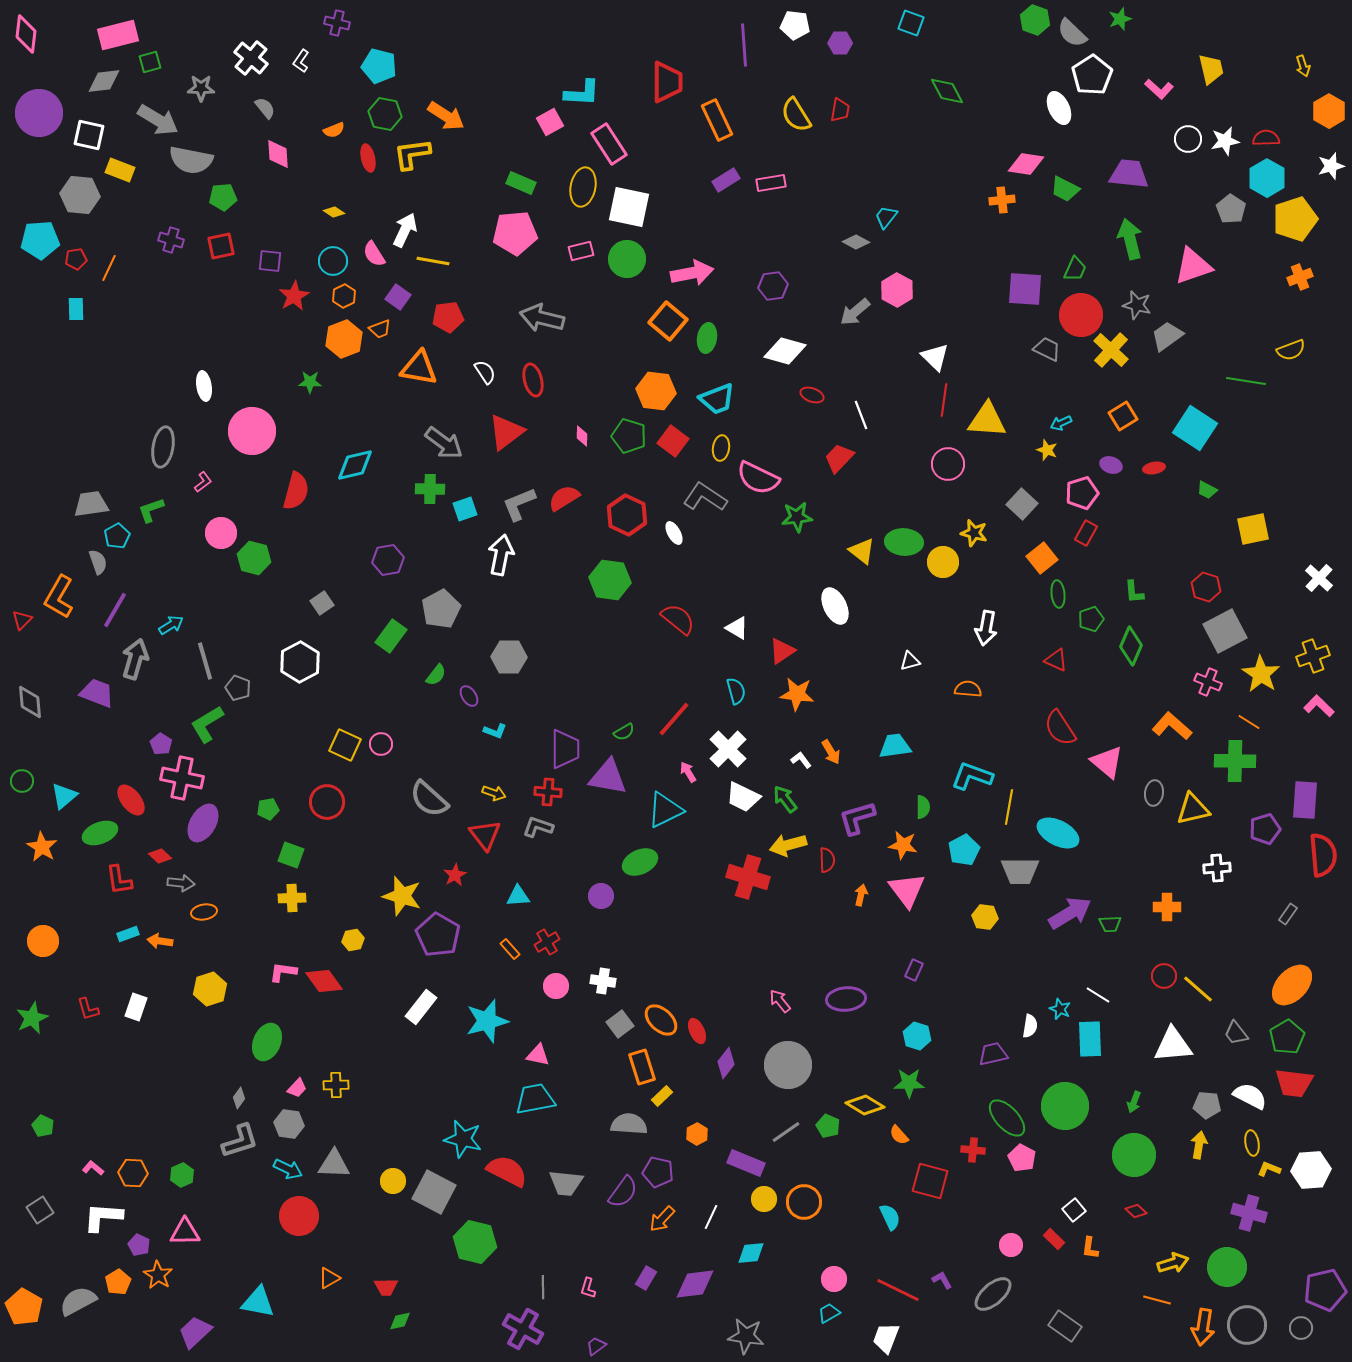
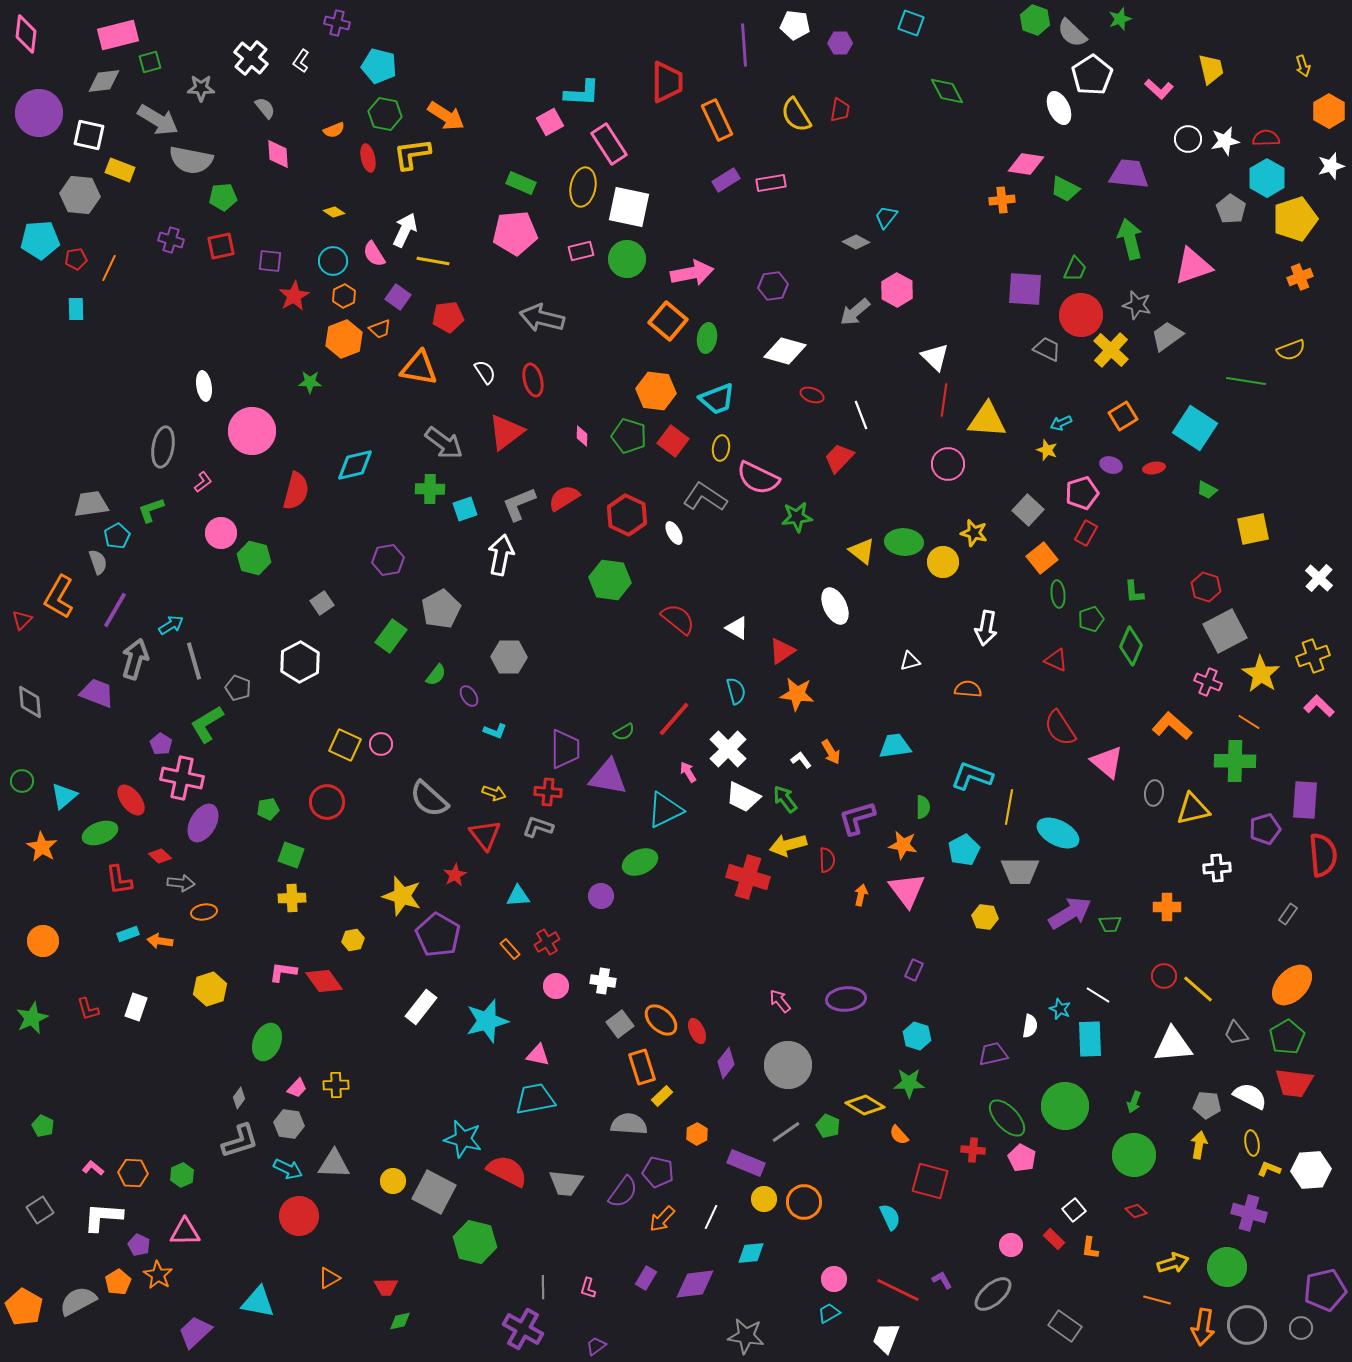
gray square at (1022, 504): moved 6 px right, 6 px down
gray line at (205, 661): moved 11 px left
